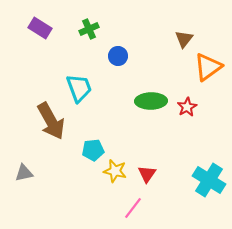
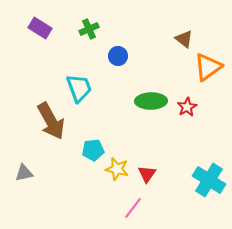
brown triangle: rotated 30 degrees counterclockwise
yellow star: moved 2 px right, 2 px up
